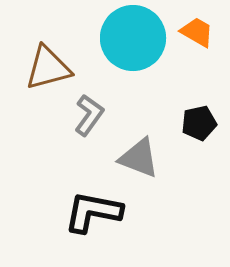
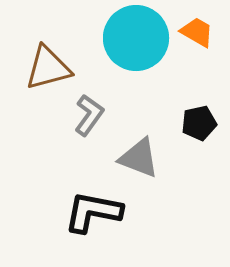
cyan circle: moved 3 px right
